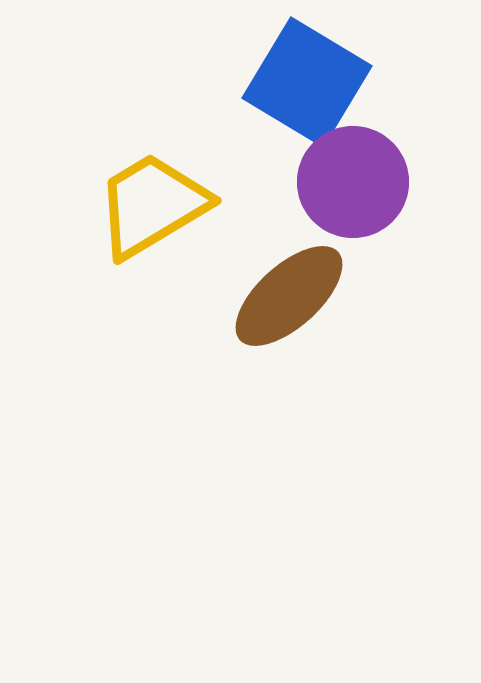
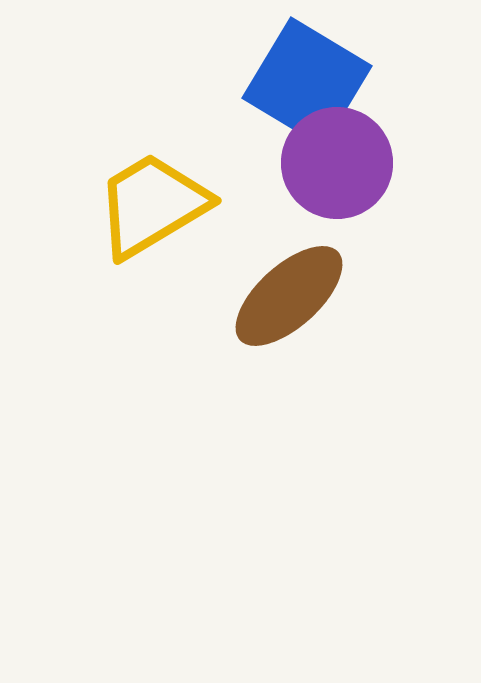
purple circle: moved 16 px left, 19 px up
